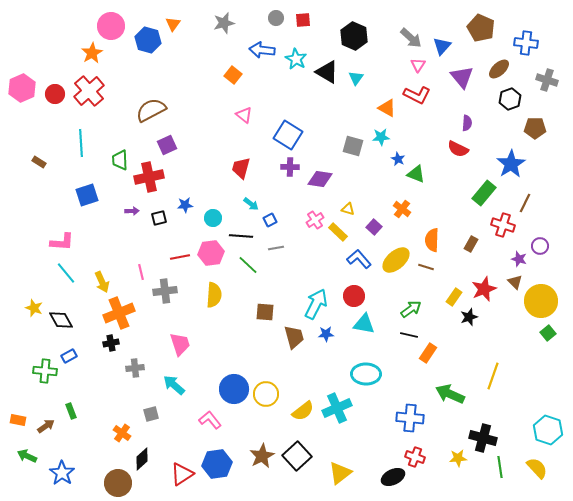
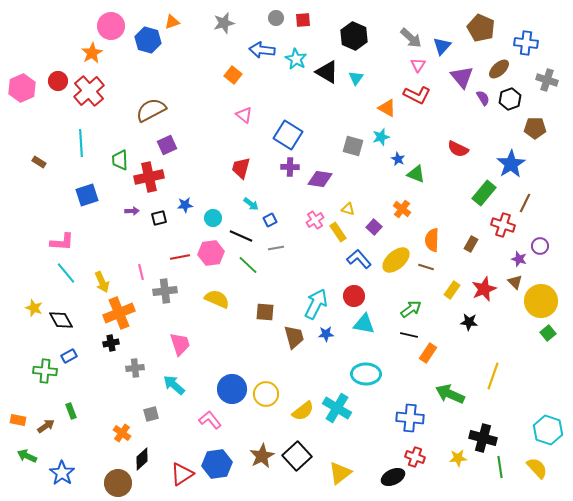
orange triangle at (173, 24): moved 1 px left, 2 px up; rotated 35 degrees clockwise
red circle at (55, 94): moved 3 px right, 13 px up
purple semicircle at (467, 123): moved 16 px right, 25 px up; rotated 35 degrees counterclockwise
cyan star at (381, 137): rotated 12 degrees counterclockwise
yellow rectangle at (338, 232): rotated 12 degrees clockwise
black line at (241, 236): rotated 20 degrees clockwise
yellow semicircle at (214, 295): moved 3 px right, 4 px down; rotated 70 degrees counterclockwise
yellow rectangle at (454, 297): moved 2 px left, 7 px up
black star at (469, 317): moved 5 px down; rotated 24 degrees clockwise
blue circle at (234, 389): moved 2 px left
cyan cross at (337, 408): rotated 36 degrees counterclockwise
